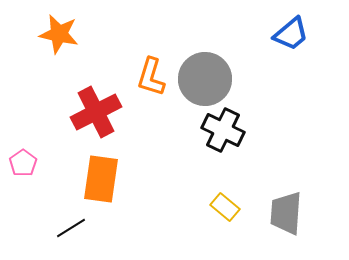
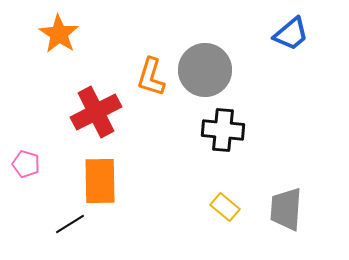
orange star: rotated 21 degrees clockwise
gray circle: moved 9 px up
black cross: rotated 21 degrees counterclockwise
pink pentagon: moved 3 px right, 1 px down; rotated 20 degrees counterclockwise
orange rectangle: moved 1 px left, 2 px down; rotated 9 degrees counterclockwise
gray trapezoid: moved 4 px up
black line: moved 1 px left, 4 px up
